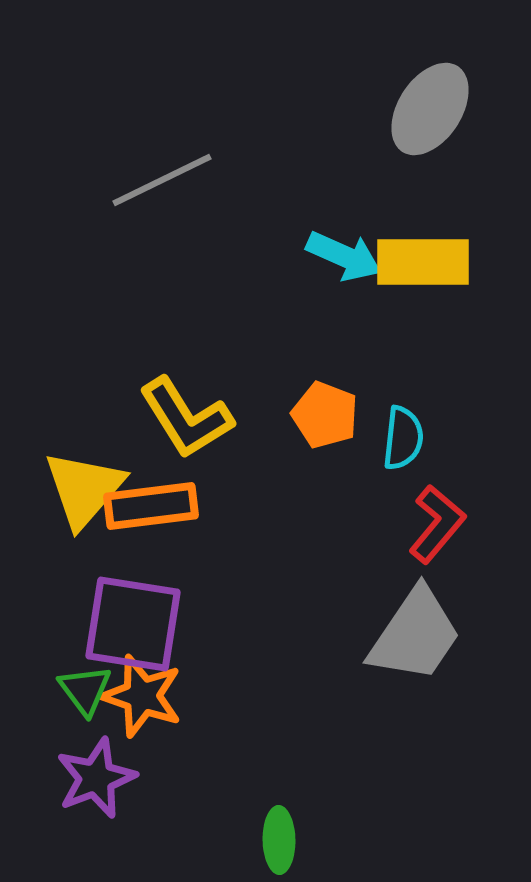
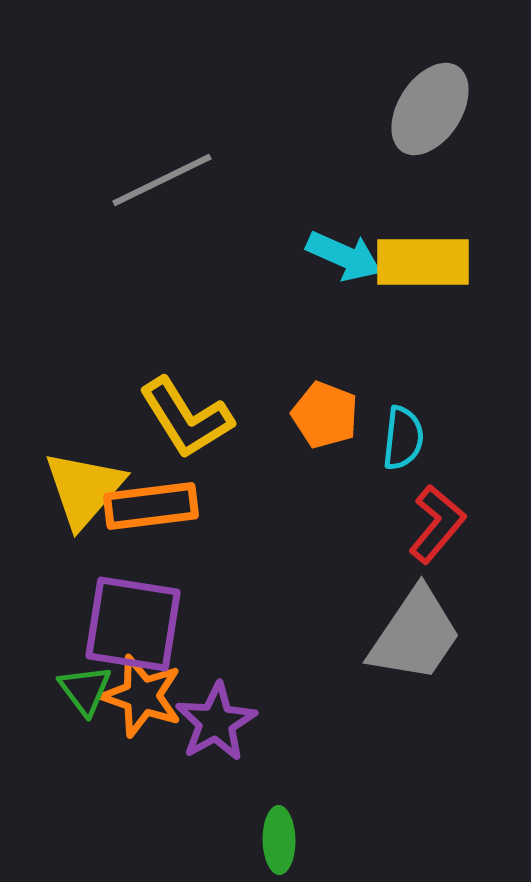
purple star: moved 120 px right, 56 px up; rotated 8 degrees counterclockwise
